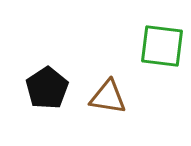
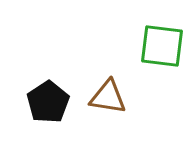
black pentagon: moved 1 px right, 14 px down
